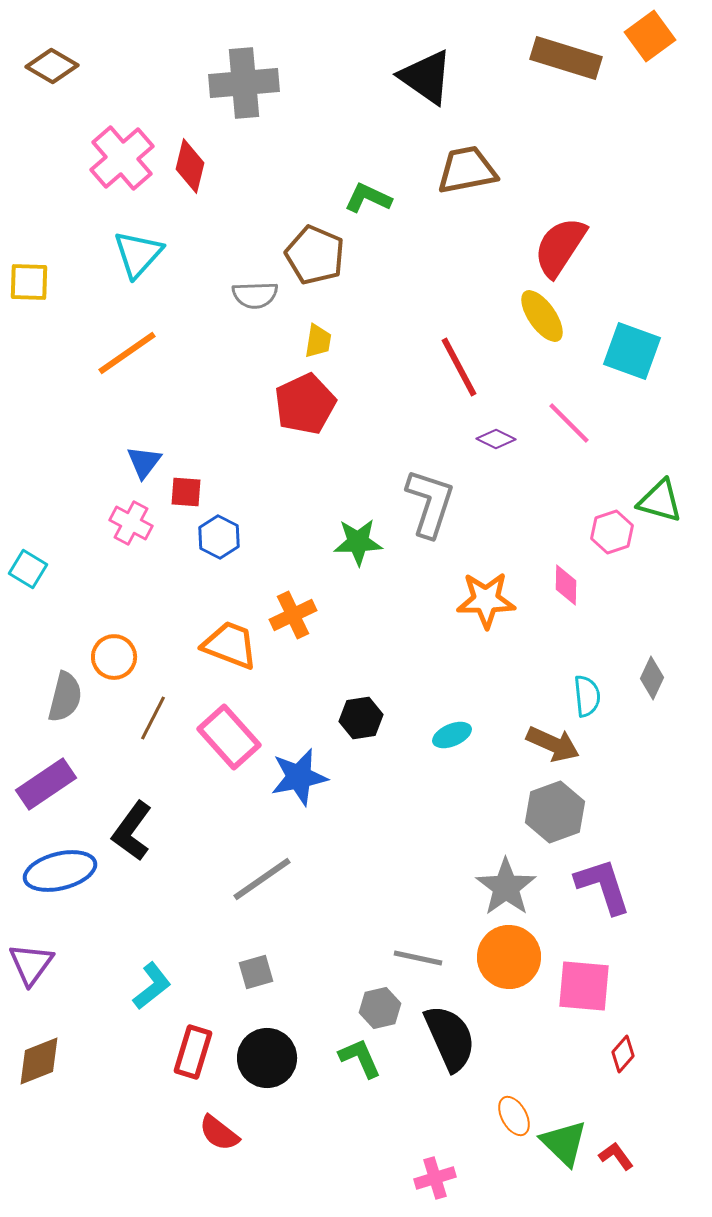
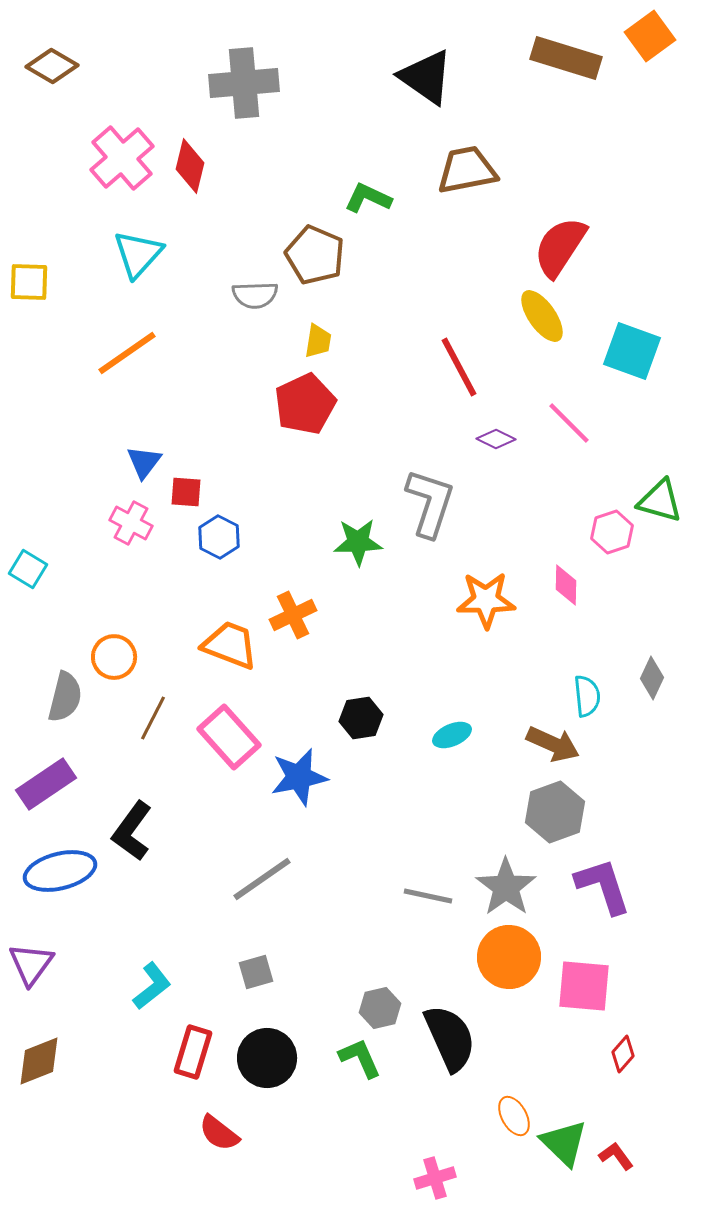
gray line at (418, 958): moved 10 px right, 62 px up
